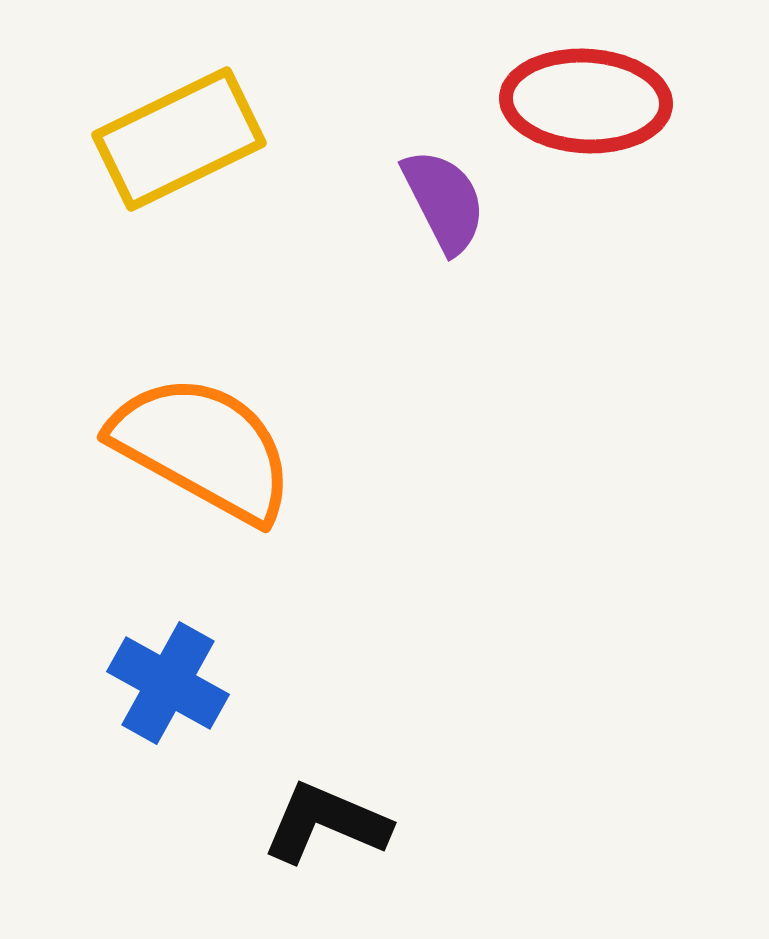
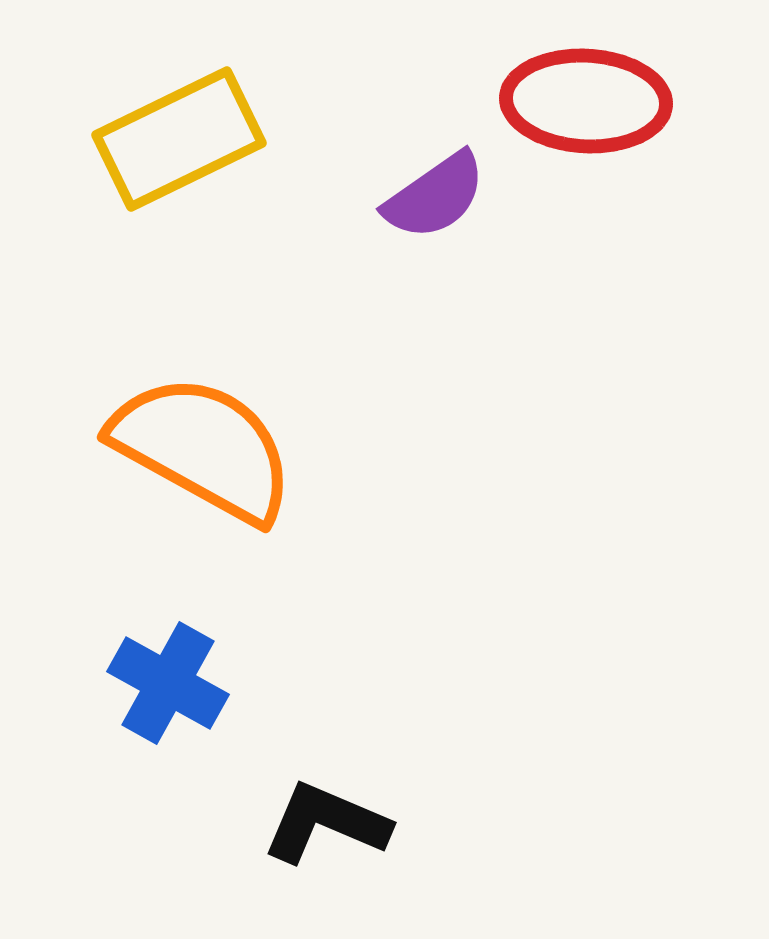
purple semicircle: moved 9 px left, 5 px up; rotated 82 degrees clockwise
